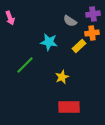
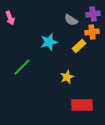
gray semicircle: moved 1 px right, 1 px up
orange cross: moved 1 px up
cyan star: rotated 24 degrees counterclockwise
green line: moved 3 px left, 2 px down
yellow star: moved 5 px right
red rectangle: moved 13 px right, 2 px up
